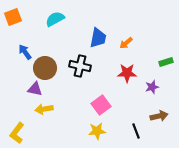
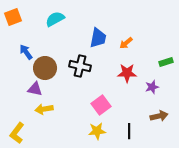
blue arrow: moved 1 px right
black line: moved 7 px left; rotated 21 degrees clockwise
